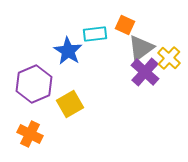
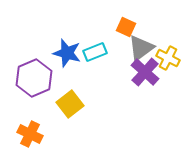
orange square: moved 1 px right, 2 px down
cyan rectangle: moved 18 px down; rotated 15 degrees counterclockwise
blue star: moved 1 px left, 2 px down; rotated 16 degrees counterclockwise
yellow cross: moved 1 px left; rotated 15 degrees counterclockwise
purple hexagon: moved 6 px up
yellow square: rotated 8 degrees counterclockwise
